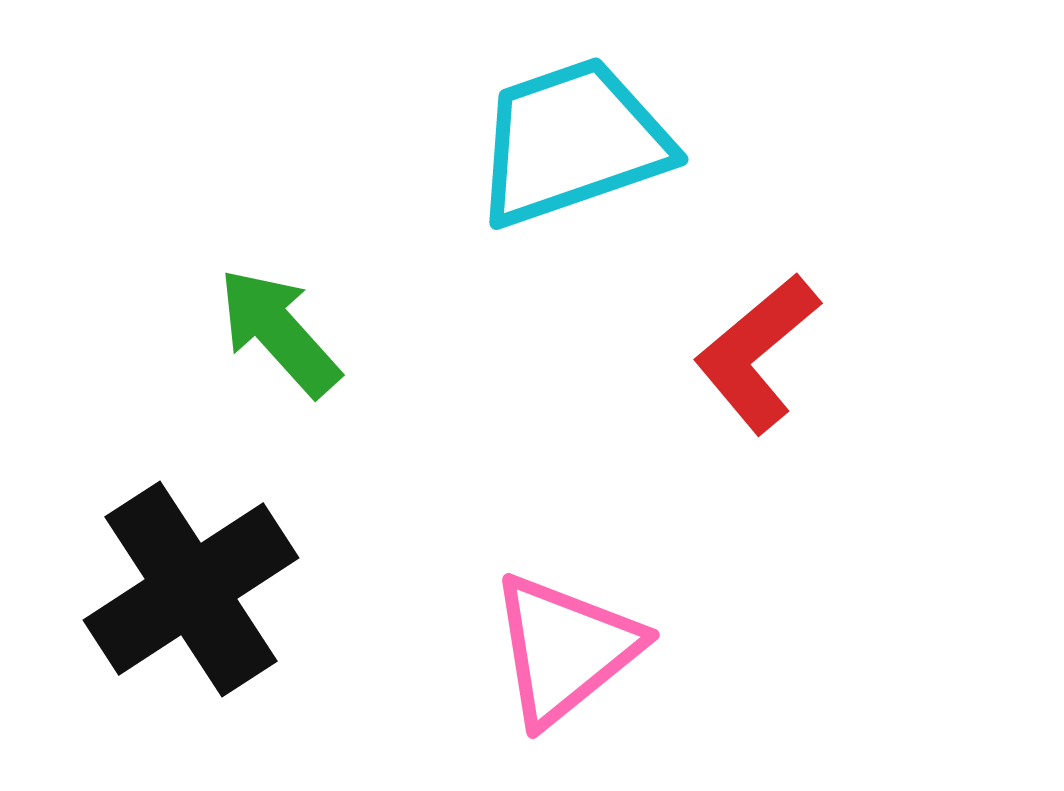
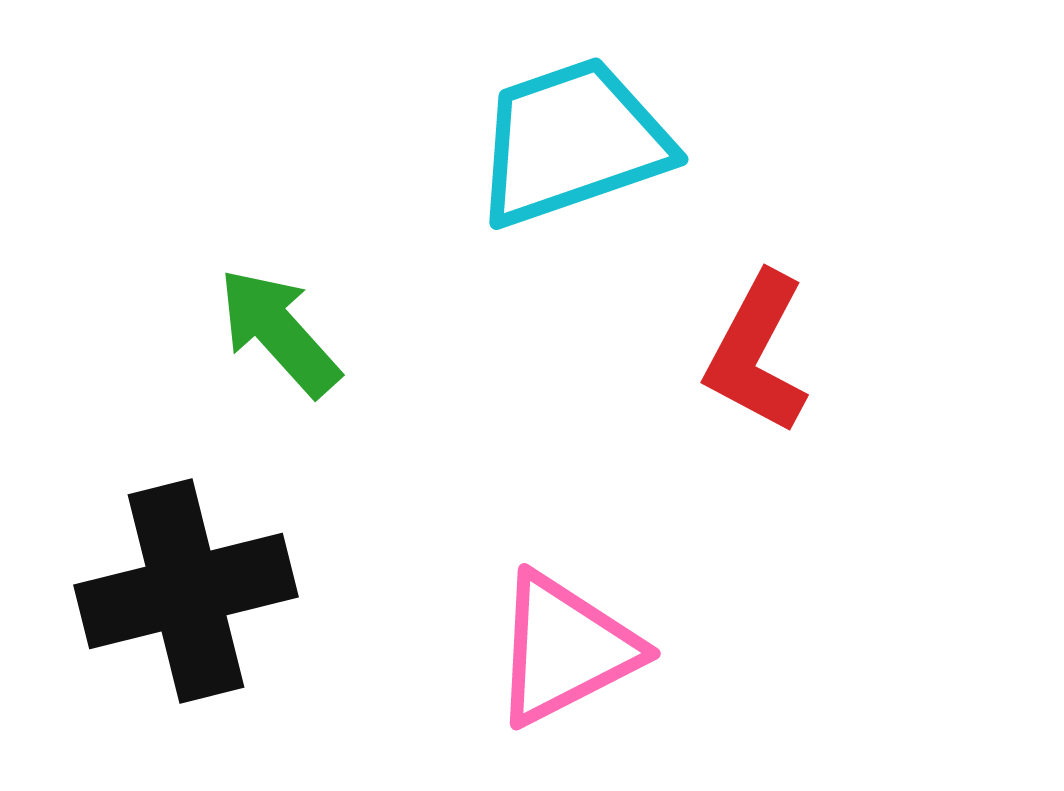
red L-shape: rotated 22 degrees counterclockwise
black cross: moved 5 px left, 2 px down; rotated 19 degrees clockwise
pink triangle: rotated 12 degrees clockwise
